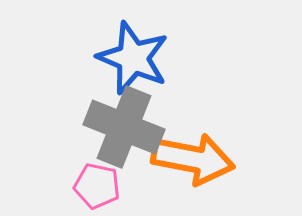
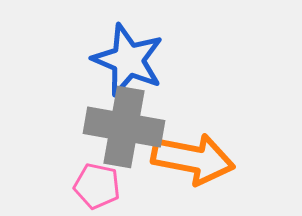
blue star: moved 5 px left, 2 px down
gray cross: rotated 12 degrees counterclockwise
